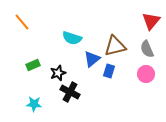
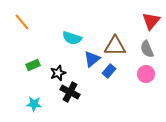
brown triangle: rotated 15 degrees clockwise
blue rectangle: rotated 24 degrees clockwise
